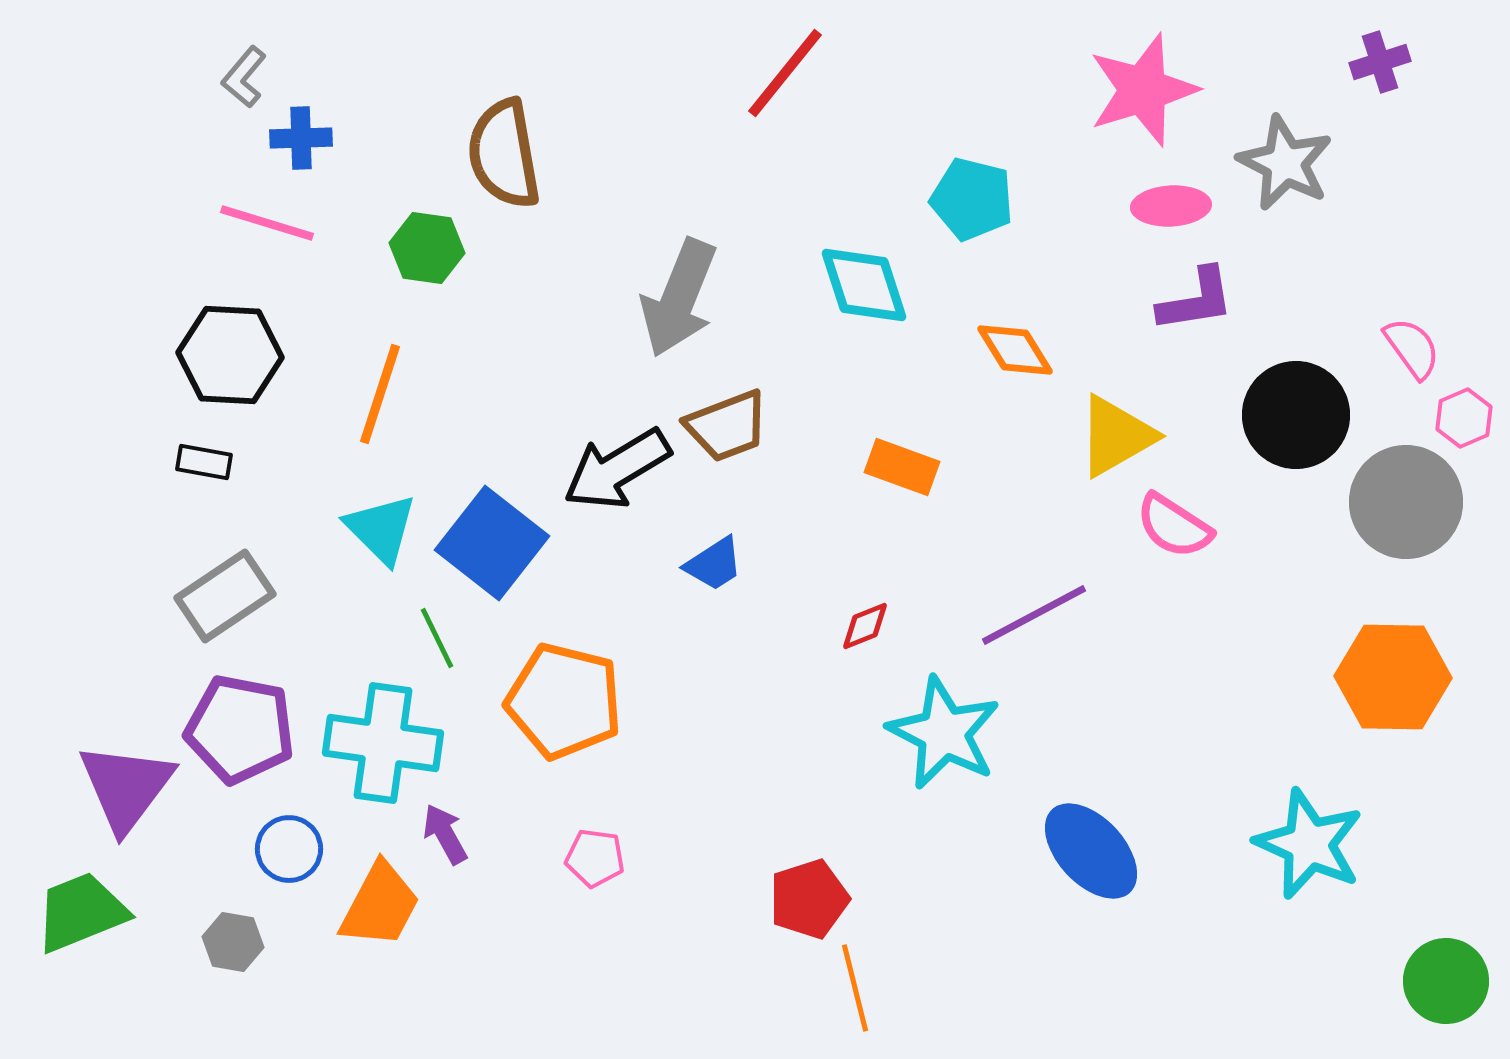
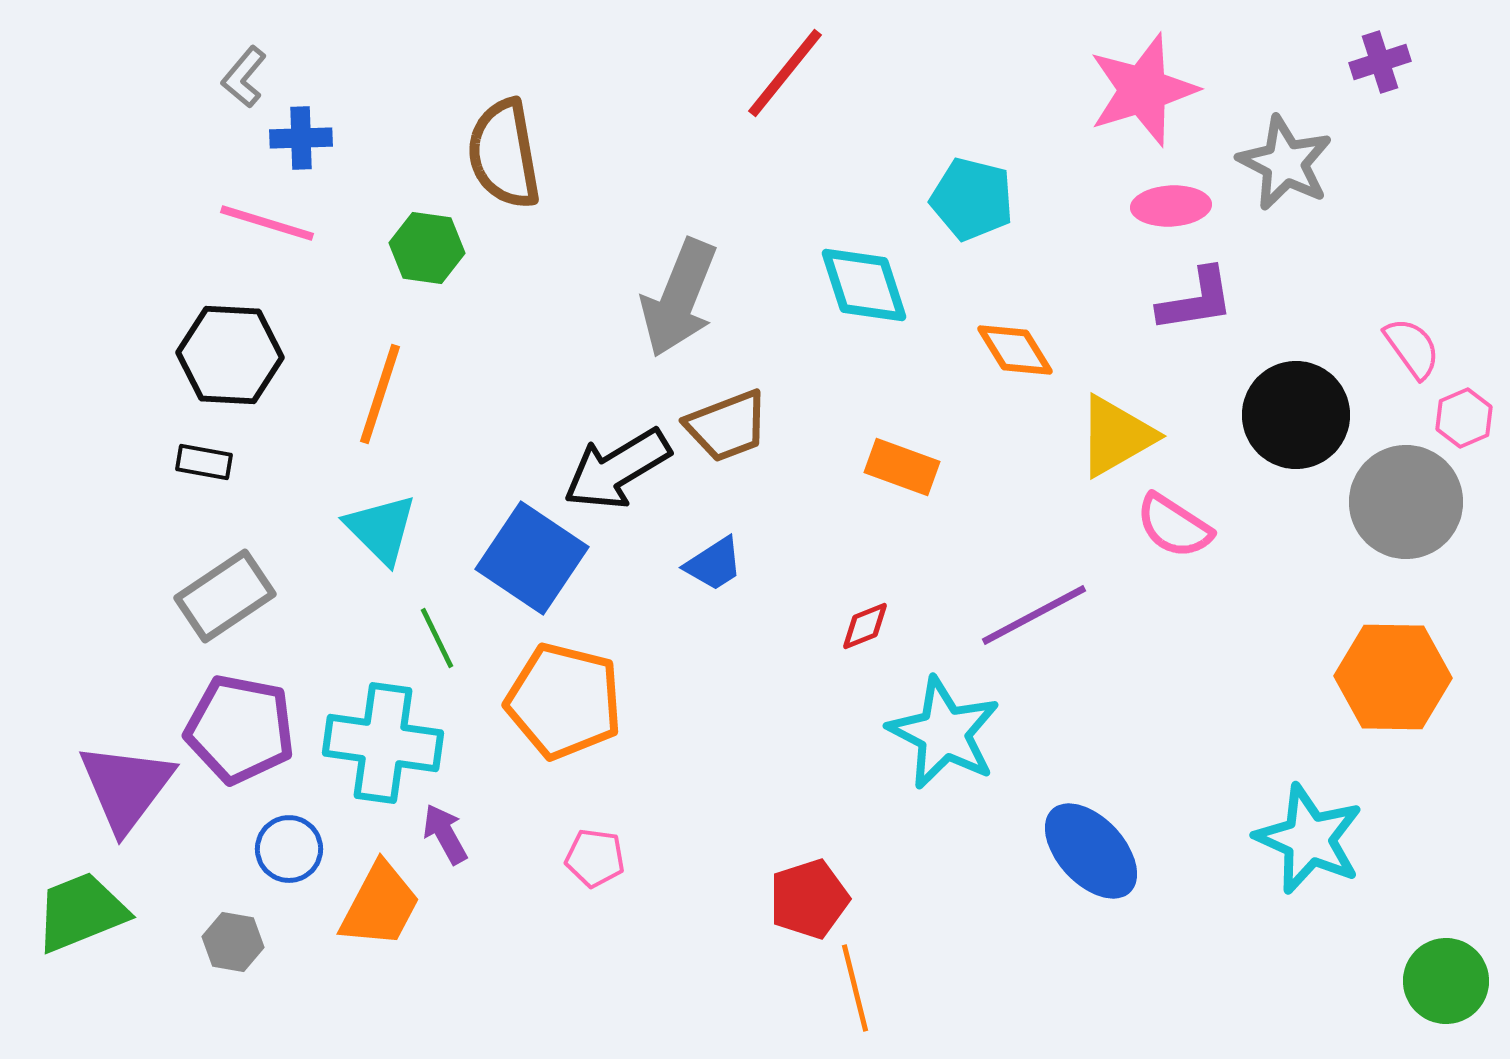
blue square at (492, 543): moved 40 px right, 15 px down; rotated 4 degrees counterclockwise
cyan star at (1309, 844): moved 5 px up
